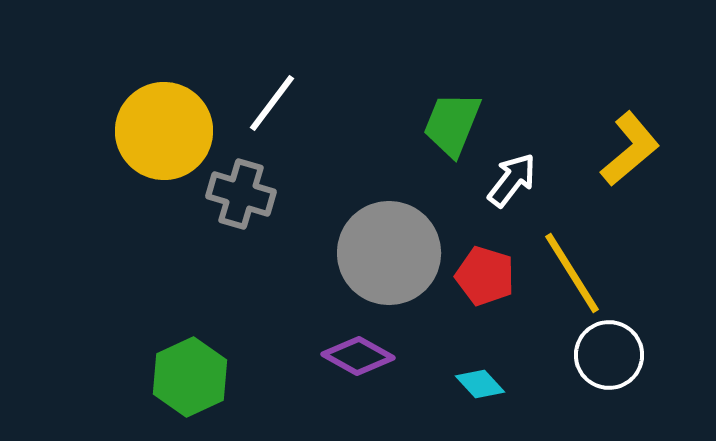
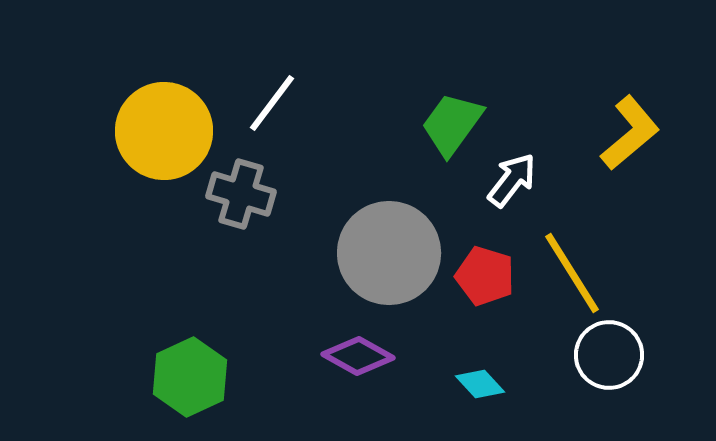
green trapezoid: rotated 14 degrees clockwise
yellow L-shape: moved 16 px up
